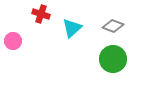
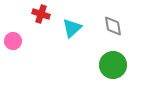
gray diamond: rotated 60 degrees clockwise
green circle: moved 6 px down
